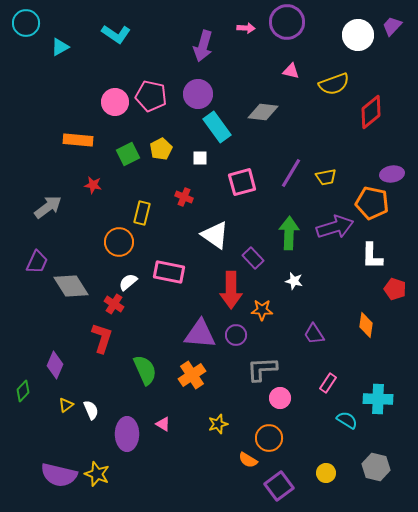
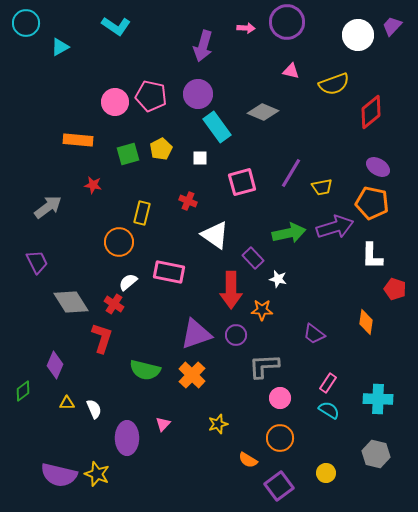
cyan L-shape at (116, 34): moved 8 px up
gray diamond at (263, 112): rotated 16 degrees clockwise
green square at (128, 154): rotated 10 degrees clockwise
purple ellipse at (392, 174): moved 14 px left, 7 px up; rotated 40 degrees clockwise
yellow trapezoid at (326, 177): moved 4 px left, 10 px down
red cross at (184, 197): moved 4 px right, 4 px down
green arrow at (289, 233): rotated 76 degrees clockwise
purple trapezoid at (37, 262): rotated 50 degrees counterclockwise
white star at (294, 281): moved 16 px left, 2 px up
gray diamond at (71, 286): moved 16 px down
orange diamond at (366, 325): moved 3 px up
purple triangle at (200, 334): moved 4 px left; rotated 24 degrees counterclockwise
purple trapezoid at (314, 334): rotated 20 degrees counterclockwise
gray L-shape at (262, 369): moved 2 px right, 3 px up
green semicircle at (145, 370): rotated 128 degrees clockwise
orange cross at (192, 375): rotated 12 degrees counterclockwise
green diamond at (23, 391): rotated 10 degrees clockwise
yellow triangle at (66, 405): moved 1 px right, 2 px up; rotated 35 degrees clockwise
white semicircle at (91, 410): moved 3 px right, 1 px up
cyan semicircle at (347, 420): moved 18 px left, 10 px up
pink triangle at (163, 424): rotated 42 degrees clockwise
purple ellipse at (127, 434): moved 4 px down
orange circle at (269, 438): moved 11 px right
gray hexagon at (376, 467): moved 13 px up
